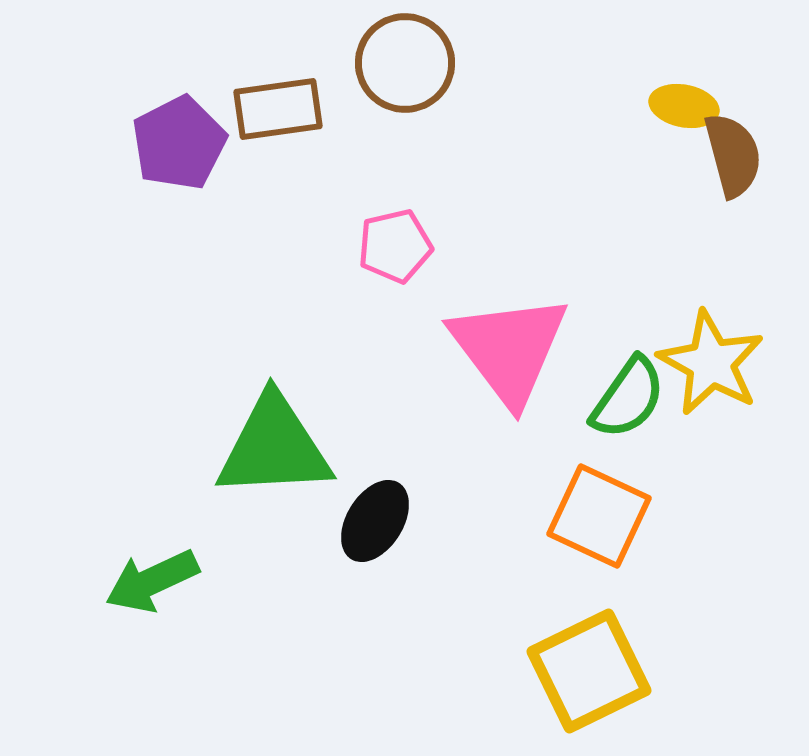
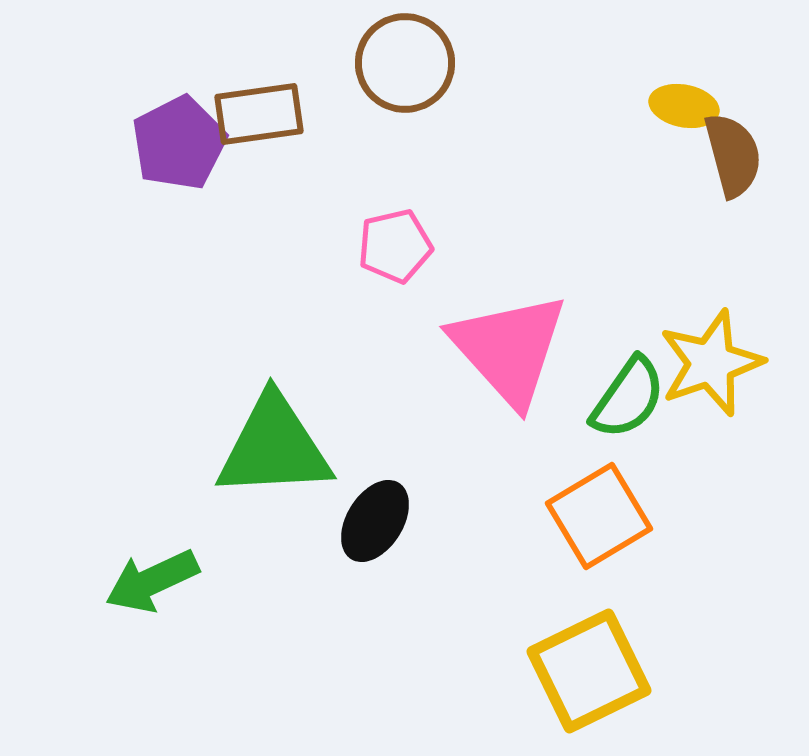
brown rectangle: moved 19 px left, 5 px down
pink triangle: rotated 5 degrees counterclockwise
yellow star: rotated 24 degrees clockwise
orange square: rotated 34 degrees clockwise
